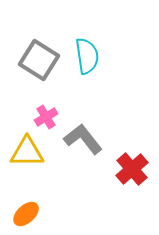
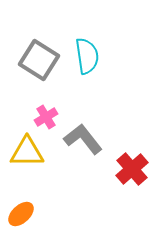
orange ellipse: moved 5 px left
